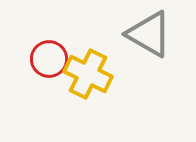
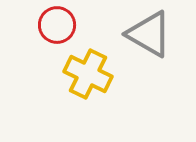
red circle: moved 8 px right, 34 px up
